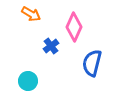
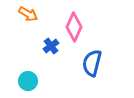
orange arrow: moved 3 px left
